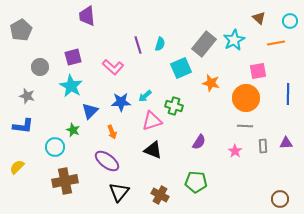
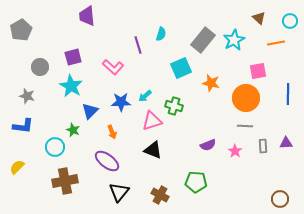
cyan semicircle at (160, 44): moved 1 px right, 10 px up
gray rectangle at (204, 44): moved 1 px left, 4 px up
purple semicircle at (199, 142): moved 9 px right, 3 px down; rotated 35 degrees clockwise
